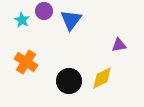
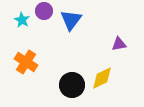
purple triangle: moved 1 px up
black circle: moved 3 px right, 4 px down
